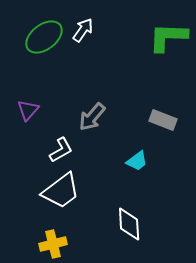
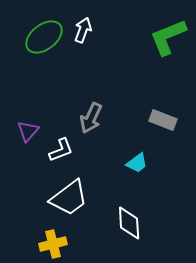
white arrow: rotated 15 degrees counterclockwise
green L-shape: rotated 24 degrees counterclockwise
purple triangle: moved 21 px down
gray arrow: moved 1 px left, 1 px down; rotated 16 degrees counterclockwise
white L-shape: rotated 8 degrees clockwise
cyan trapezoid: moved 2 px down
white trapezoid: moved 8 px right, 7 px down
white diamond: moved 1 px up
